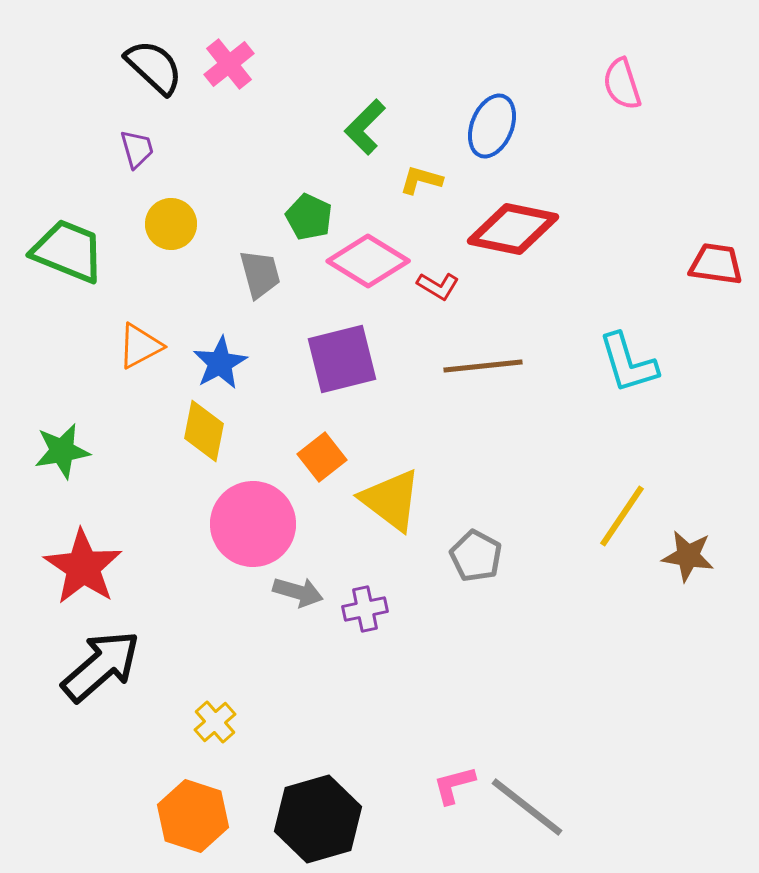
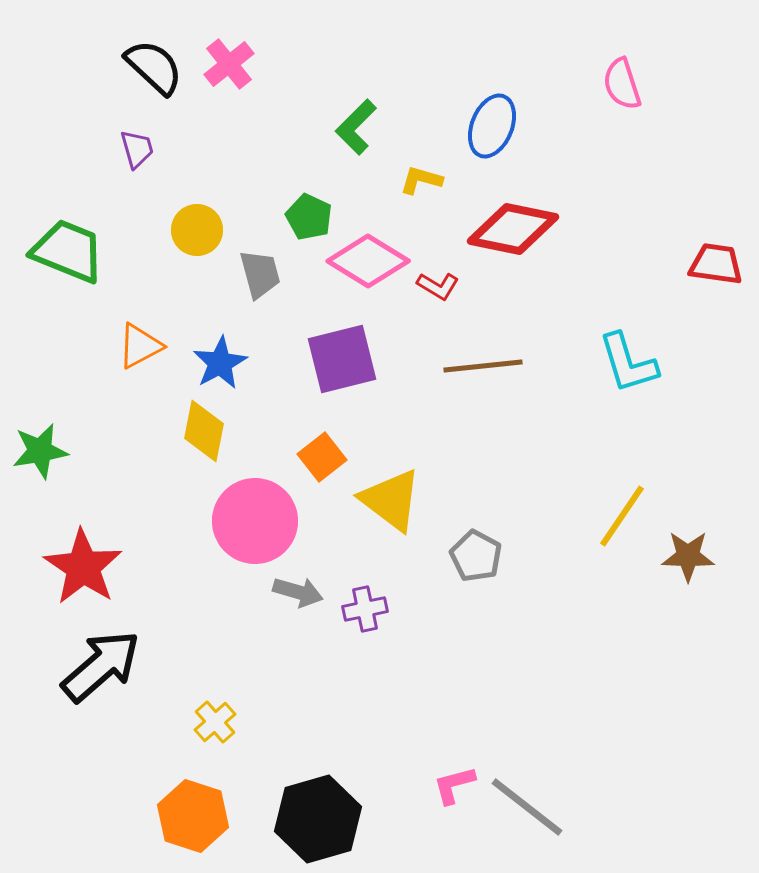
green L-shape: moved 9 px left
yellow circle: moved 26 px right, 6 px down
green star: moved 22 px left
pink circle: moved 2 px right, 3 px up
brown star: rotated 8 degrees counterclockwise
